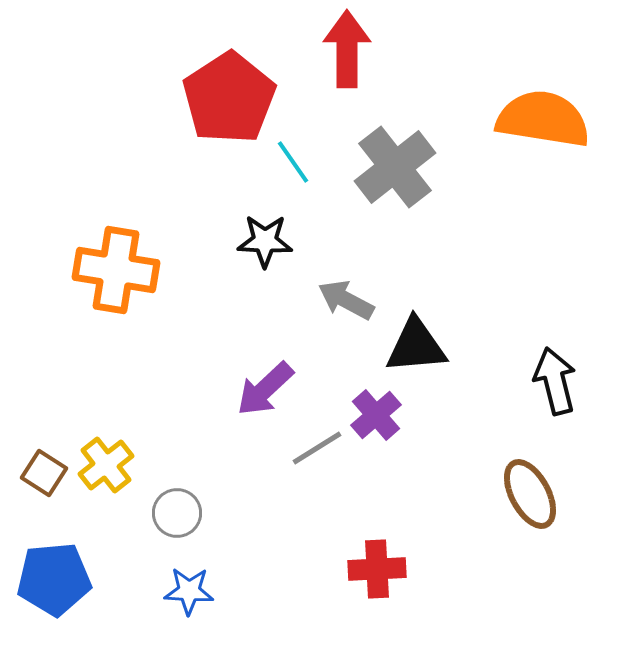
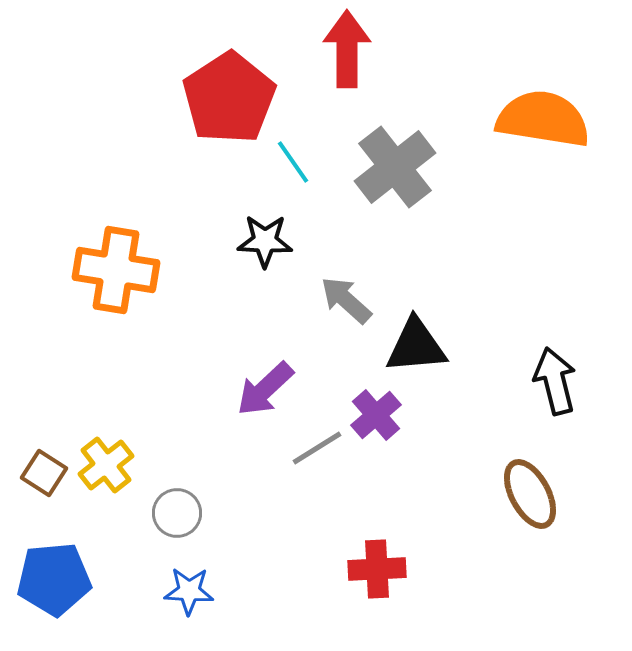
gray arrow: rotated 14 degrees clockwise
